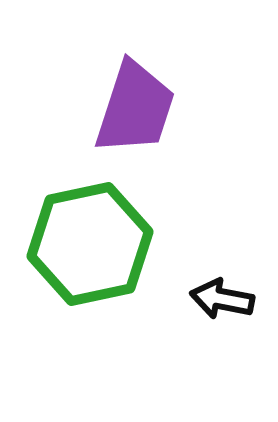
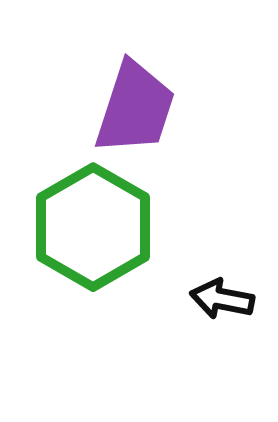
green hexagon: moved 3 px right, 17 px up; rotated 18 degrees counterclockwise
